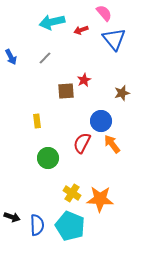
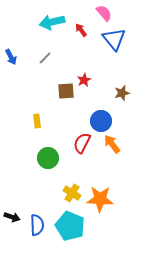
red arrow: rotated 72 degrees clockwise
